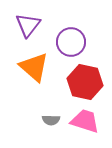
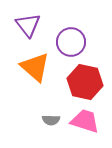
purple triangle: rotated 16 degrees counterclockwise
orange triangle: moved 1 px right
